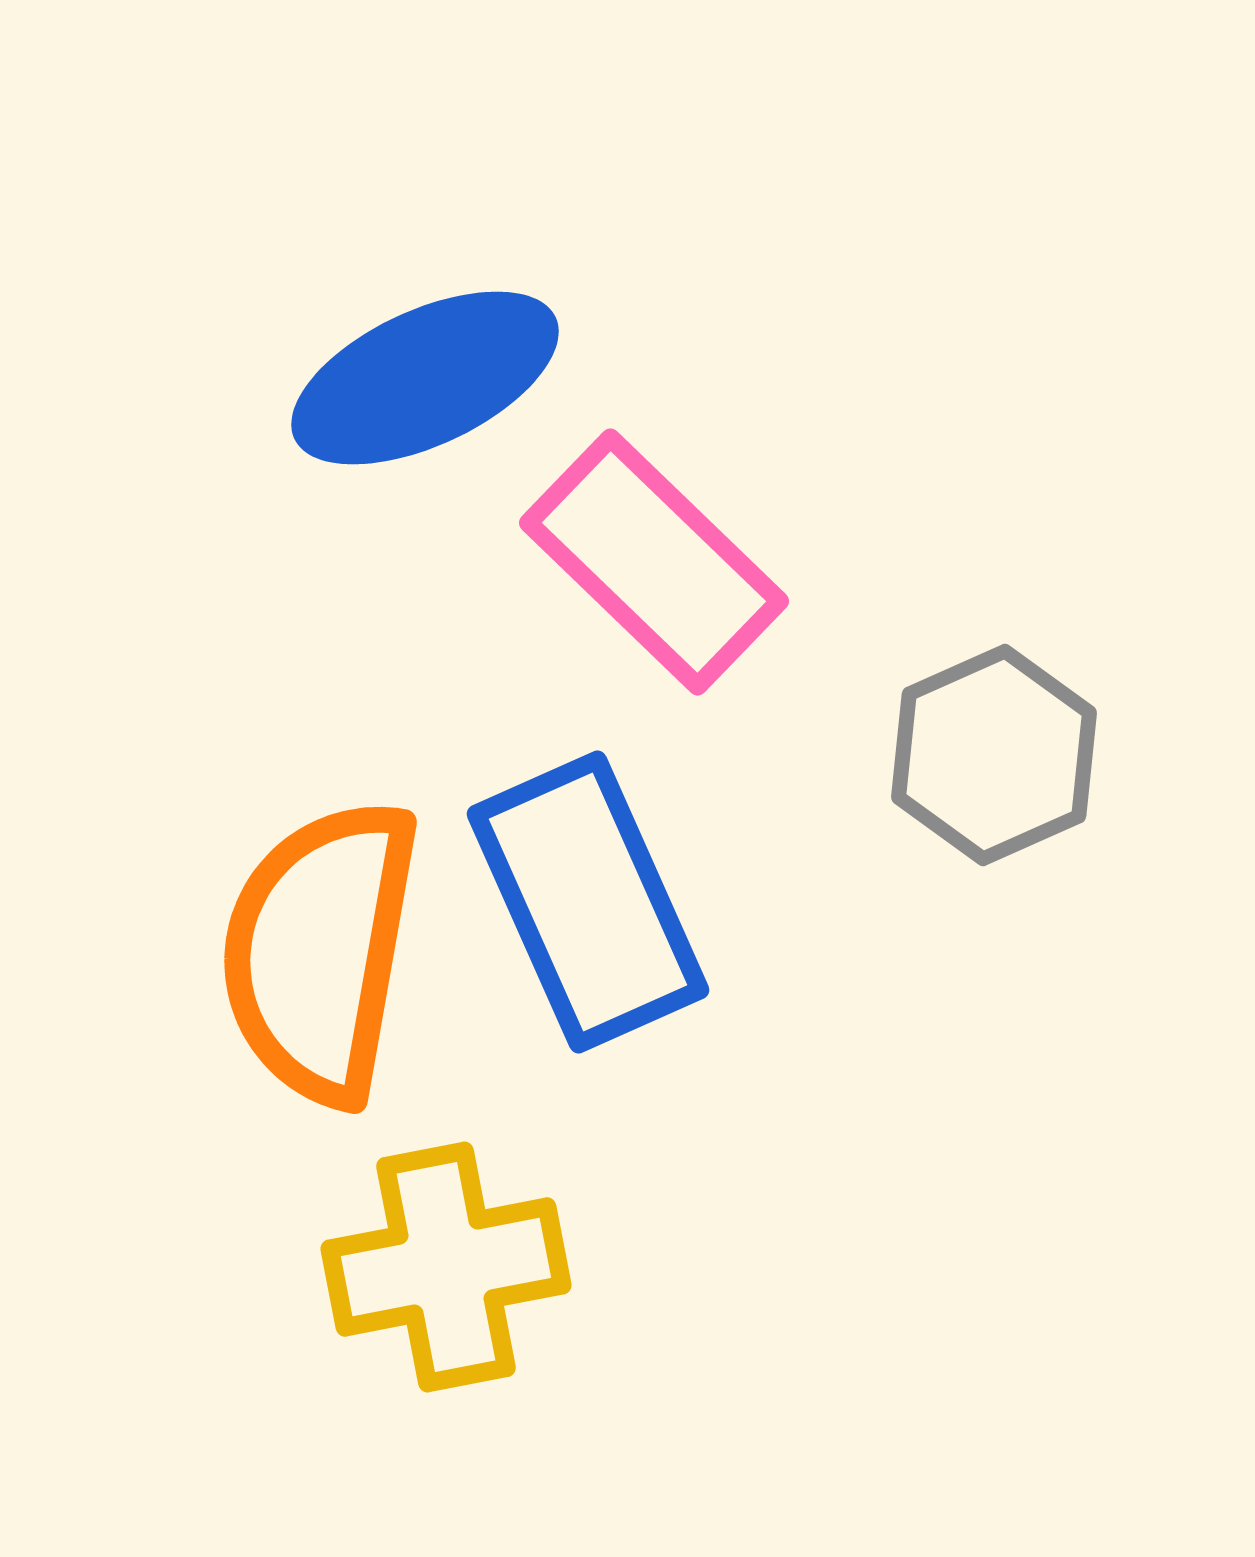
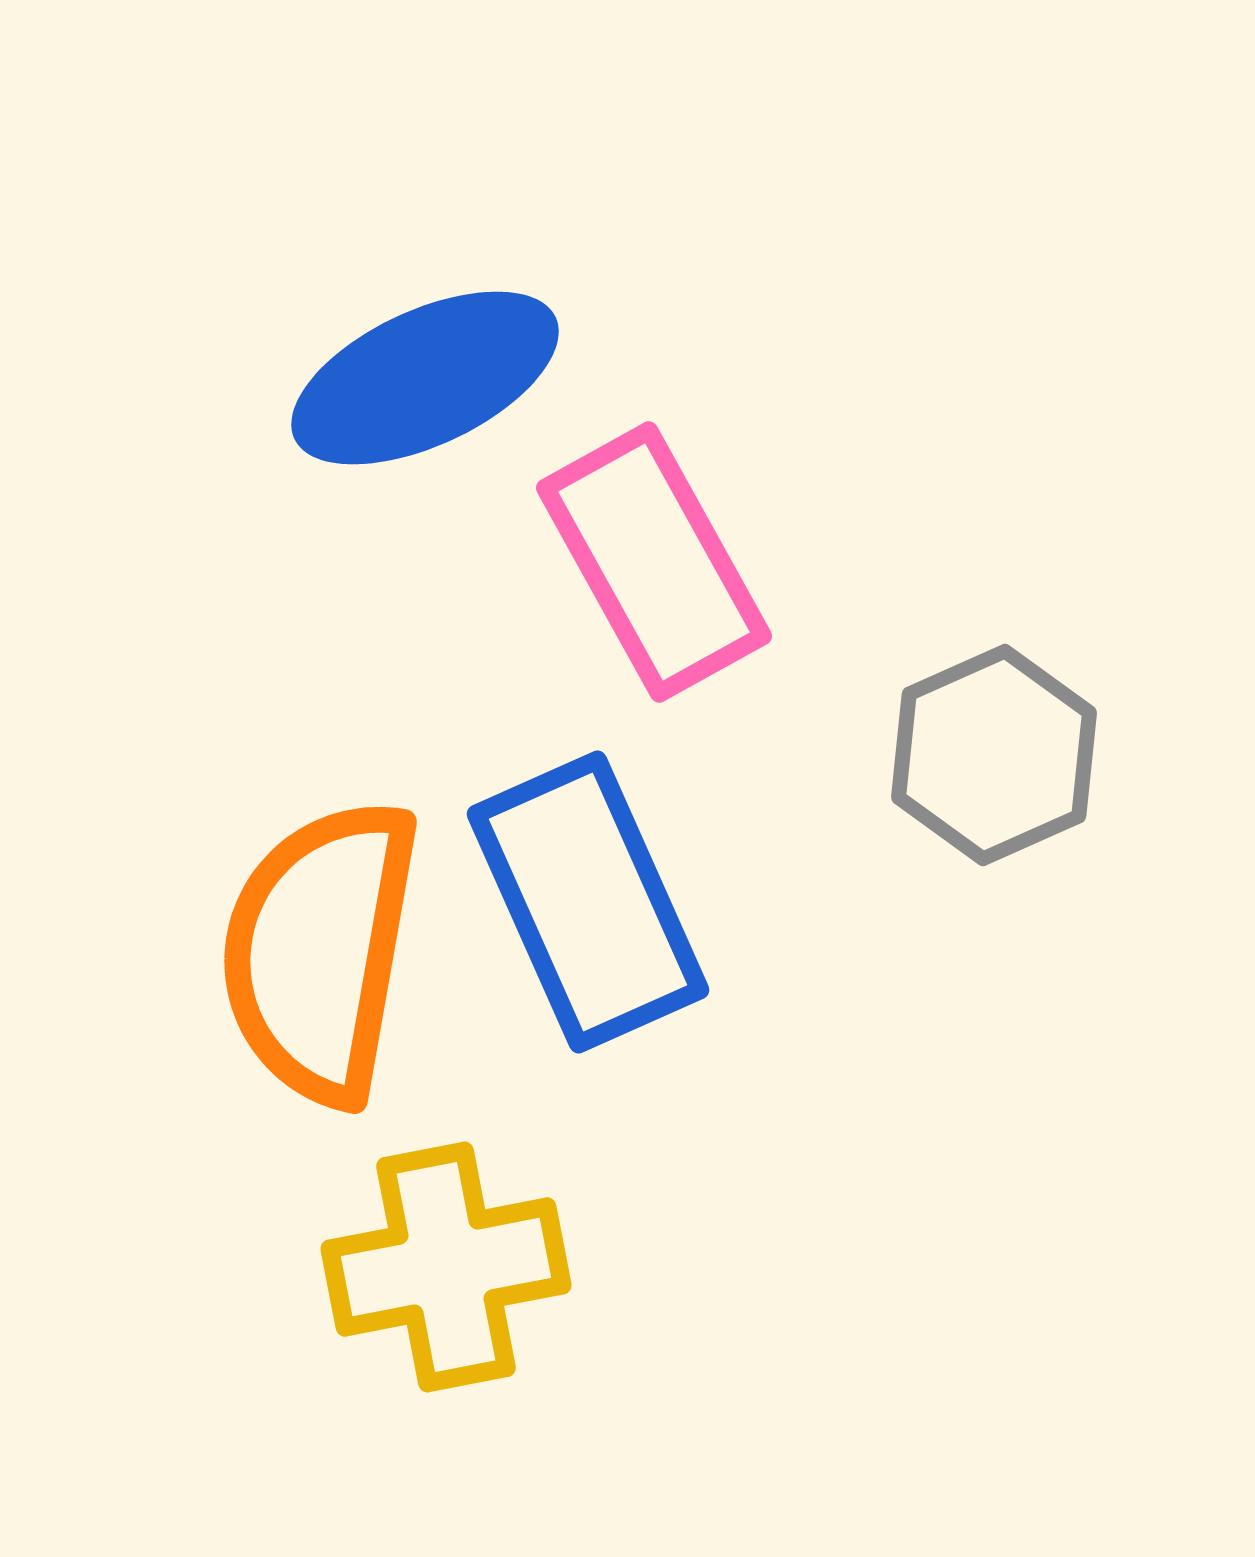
pink rectangle: rotated 17 degrees clockwise
